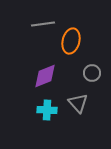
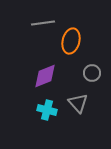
gray line: moved 1 px up
cyan cross: rotated 12 degrees clockwise
